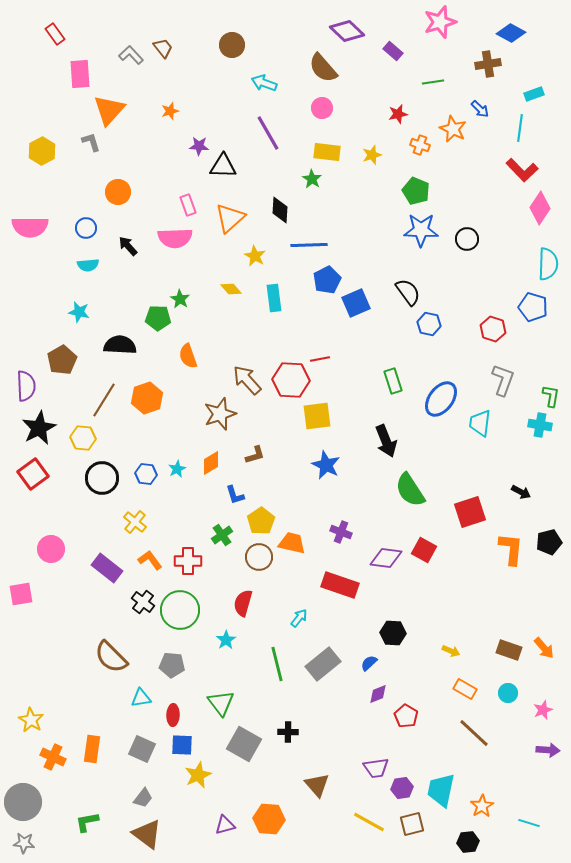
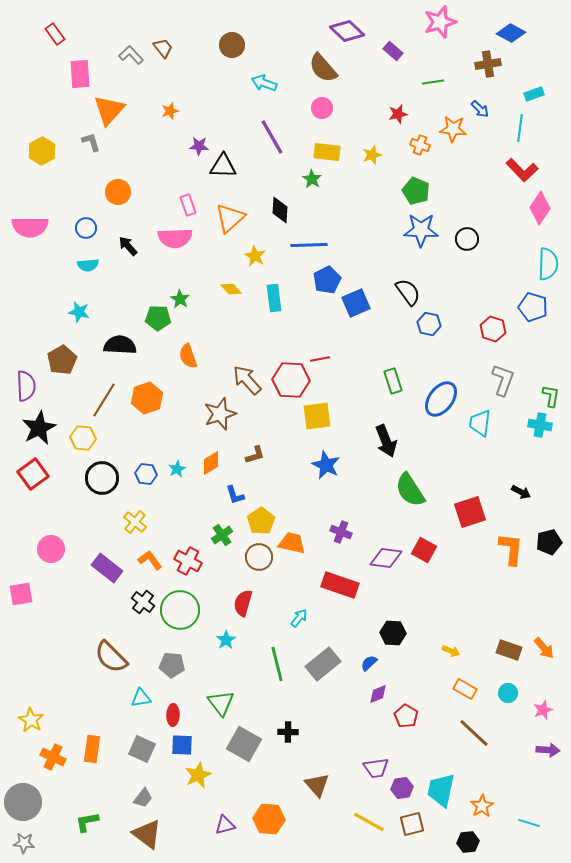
orange star at (453, 129): rotated 20 degrees counterclockwise
purple line at (268, 133): moved 4 px right, 4 px down
red cross at (188, 561): rotated 28 degrees clockwise
